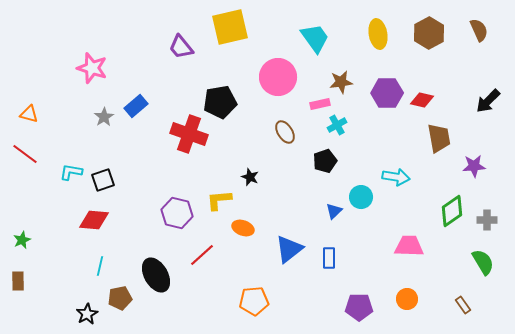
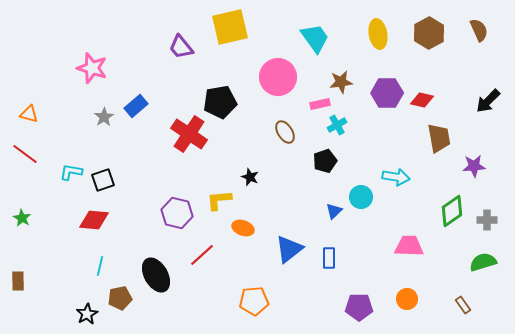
red cross at (189, 134): rotated 15 degrees clockwise
green star at (22, 240): moved 22 px up; rotated 18 degrees counterclockwise
green semicircle at (483, 262): rotated 76 degrees counterclockwise
